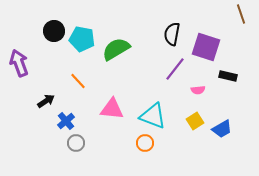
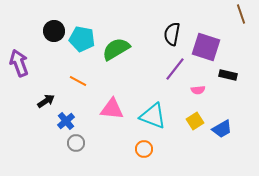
black rectangle: moved 1 px up
orange line: rotated 18 degrees counterclockwise
orange circle: moved 1 px left, 6 px down
